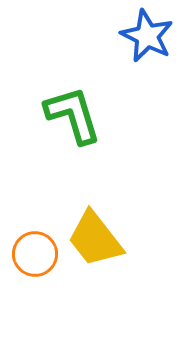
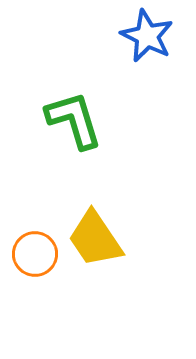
green L-shape: moved 1 px right, 5 px down
yellow trapezoid: rotated 4 degrees clockwise
